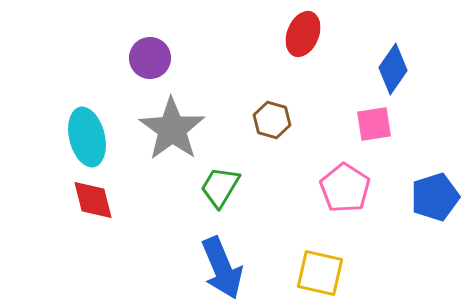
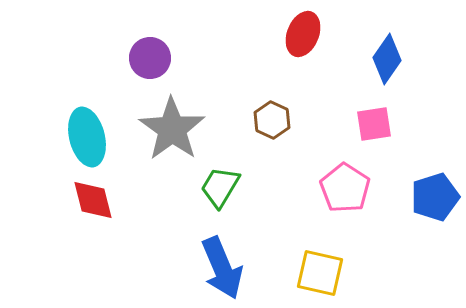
blue diamond: moved 6 px left, 10 px up
brown hexagon: rotated 9 degrees clockwise
